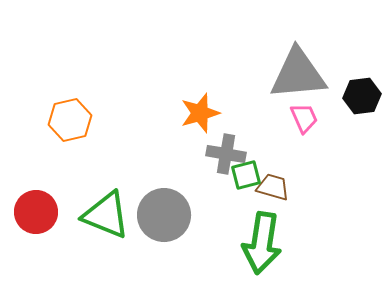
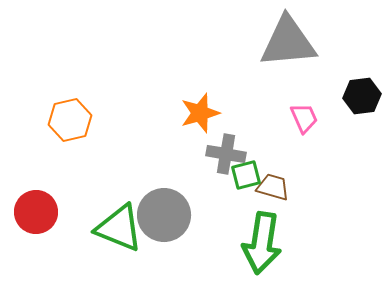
gray triangle: moved 10 px left, 32 px up
green triangle: moved 13 px right, 13 px down
